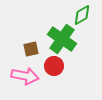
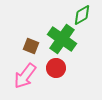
brown square: moved 3 px up; rotated 35 degrees clockwise
red circle: moved 2 px right, 2 px down
pink arrow: rotated 116 degrees clockwise
